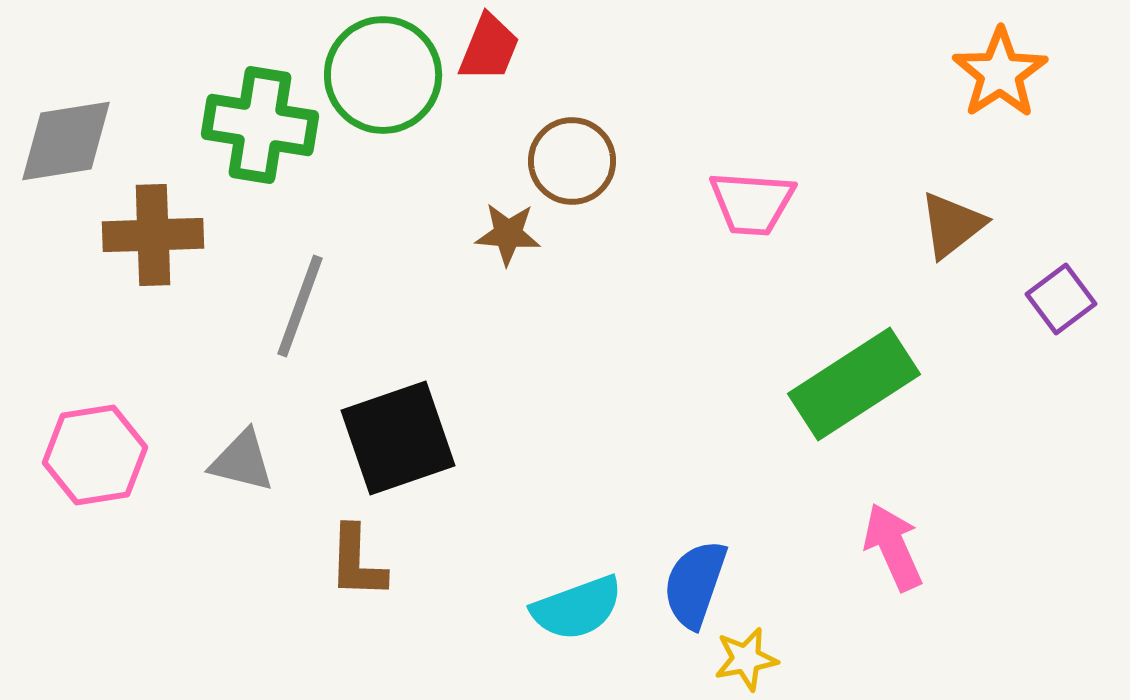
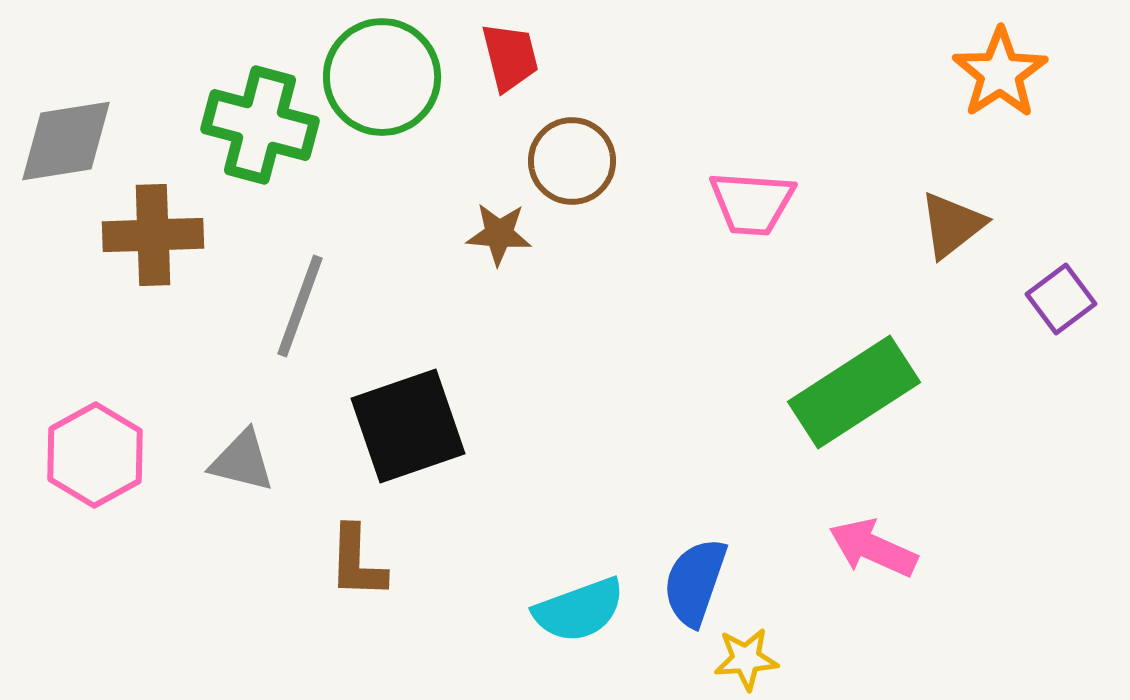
red trapezoid: moved 21 px right, 9 px down; rotated 36 degrees counterclockwise
green circle: moved 1 px left, 2 px down
green cross: rotated 6 degrees clockwise
brown star: moved 9 px left
green rectangle: moved 8 px down
black square: moved 10 px right, 12 px up
pink hexagon: rotated 20 degrees counterclockwise
pink arrow: moved 20 px left, 1 px down; rotated 42 degrees counterclockwise
blue semicircle: moved 2 px up
cyan semicircle: moved 2 px right, 2 px down
yellow star: rotated 6 degrees clockwise
